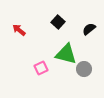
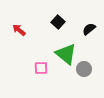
green triangle: rotated 25 degrees clockwise
pink square: rotated 24 degrees clockwise
